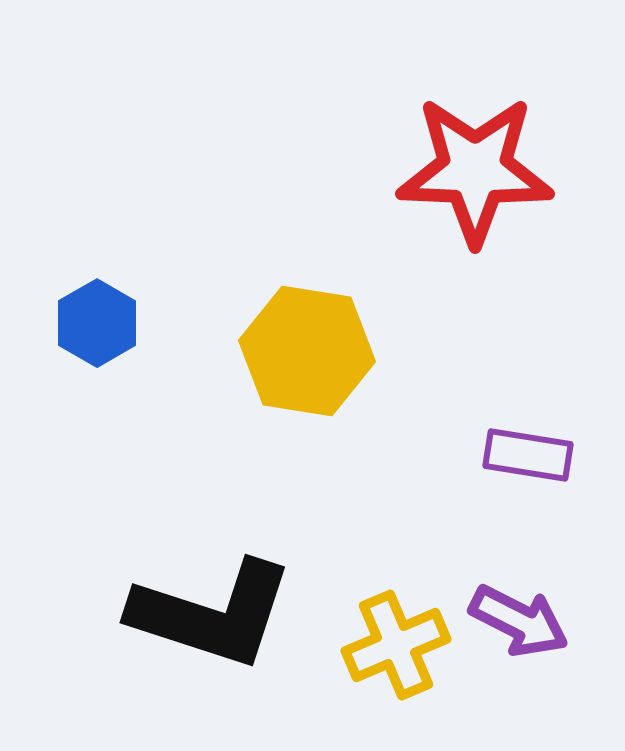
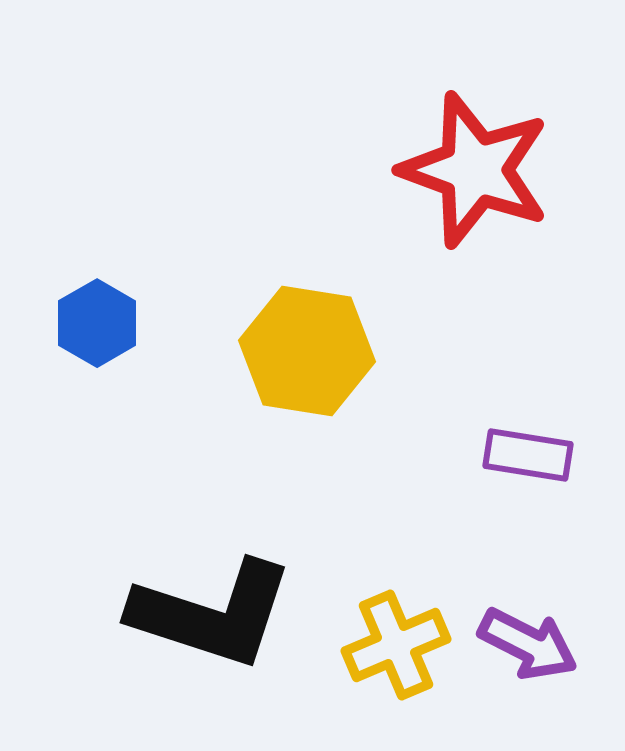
red star: rotated 18 degrees clockwise
purple arrow: moved 9 px right, 23 px down
